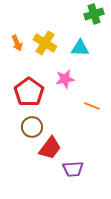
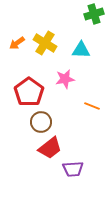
orange arrow: rotated 77 degrees clockwise
cyan triangle: moved 1 px right, 2 px down
brown circle: moved 9 px right, 5 px up
red trapezoid: rotated 15 degrees clockwise
